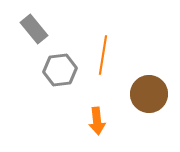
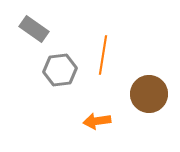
gray rectangle: rotated 16 degrees counterclockwise
orange arrow: rotated 88 degrees clockwise
